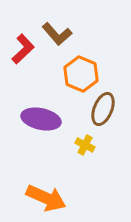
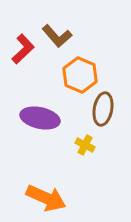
brown L-shape: moved 2 px down
orange hexagon: moved 1 px left, 1 px down
brown ellipse: rotated 12 degrees counterclockwise
purple ellipse: moved 1 px left, 1 px up
